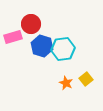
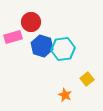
red circle: moved 2 px up
yellow square: moved 1 px right
orange star: moved 1 px left, 12 px down
